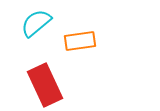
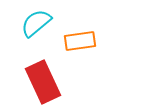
red rectangle: moved 2 px left, 3 px up
